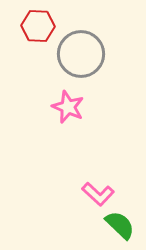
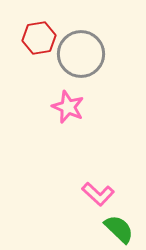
red hexagon: moved 1 px right, 12 px down; rotated 12 degrees counterclockwise
green semicircle: moved 1 px left, 4 px down
